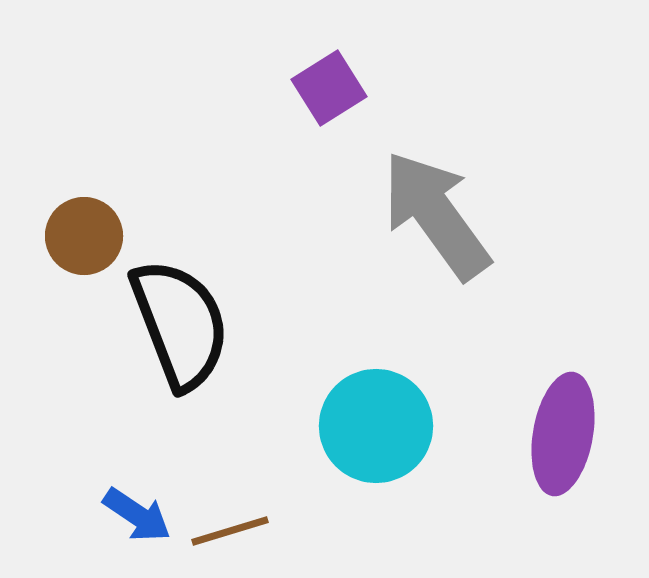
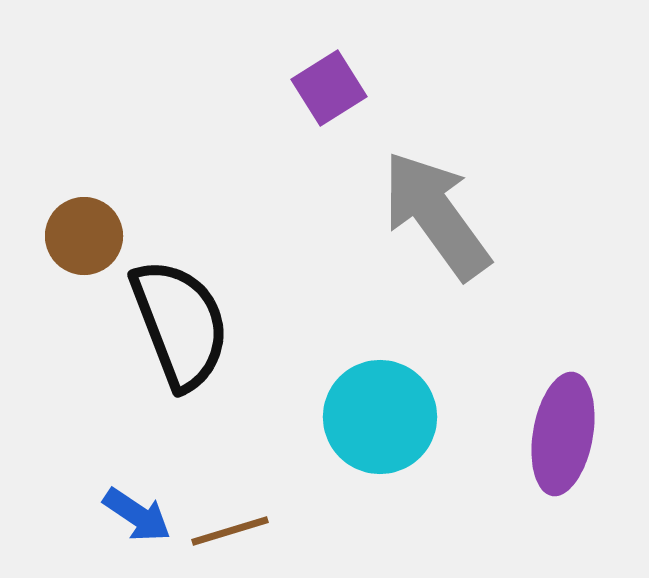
cyan circle: moved 4 px right, 9 px up
